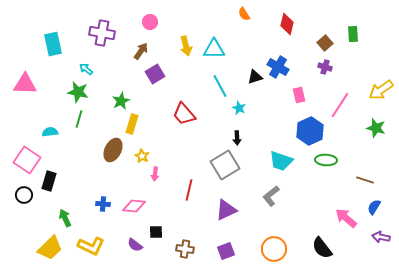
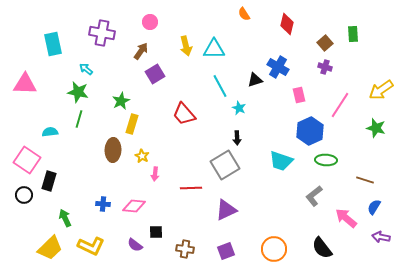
black triangle at (255, 77): moved 3 px down
brown ellipse at (113, 150): rotated 25 degrees counterclockwise
red line at (189, 190): moved 2 px right, 2 px up; rotated 75 degrees clockwise
gray L-shape at (271, 196): moved 43 px right
